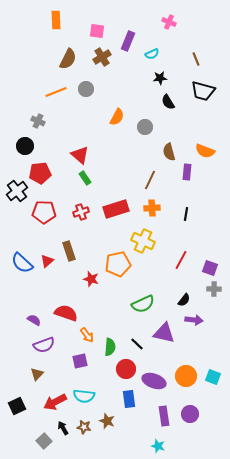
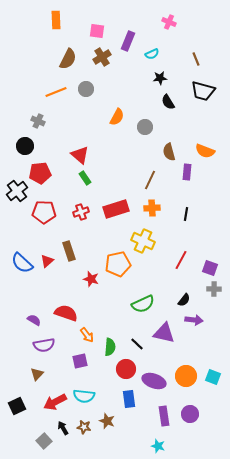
purple semicircle at (44, 345): rotated 10 degrees clockwise
